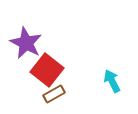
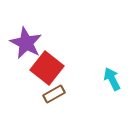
red square: moved 2 px up
cyan arrow: moved 2 px up
